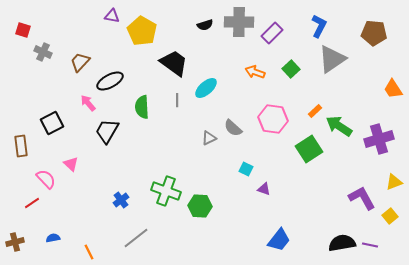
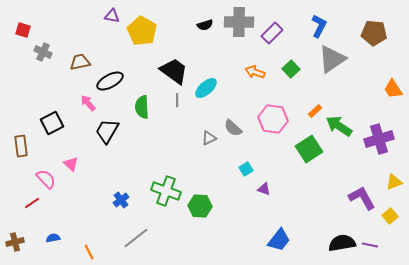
brown trapezoid at (80, 62): rotated 35 degrees clockwise
black trapezoid at (174, 63): moved 8 px down
cyan square at (246, 169): rotated 32 degrees clockwise
